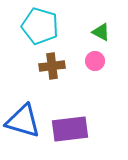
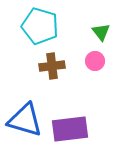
green triangle: rotated 24 degrees clockwise
blue triangle: moved 2 px right, 1 px up
